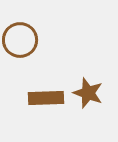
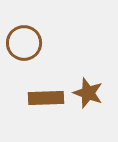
brown circle: moved 4 px right, 3 px down
